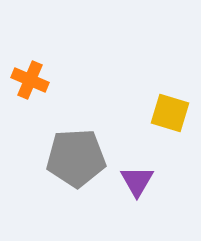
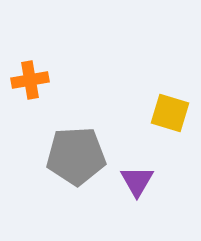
orange cross: rotated 33 degrees counterclockwise
gray pentagon: moved 2 px up
